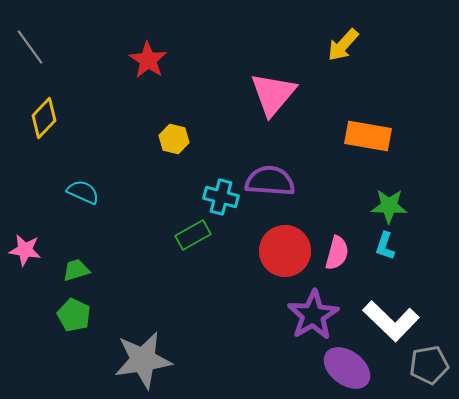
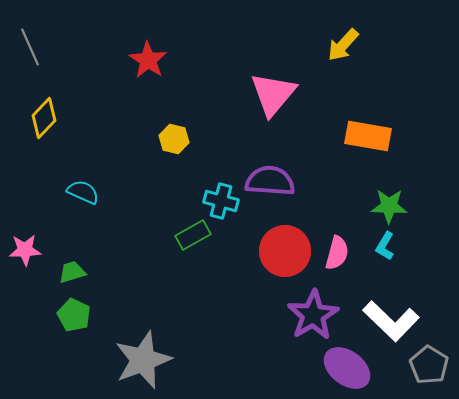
gray line: rotated 12 degrees clockwise
cyan cross: moved 4 px down
cyan L-shape: rotated 12 degrees clockwise
pink star: rotated 12 degrees counterclockwise
green trapezoid: moved 4 px left, 2 px down
gray star: rotated 12 degrees counterclockwise
gray pentagon: rotated 30 degrees counterclockwise
